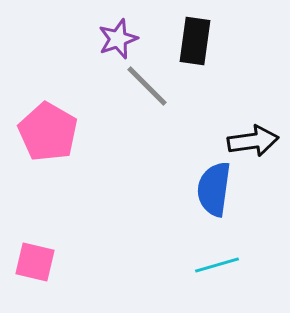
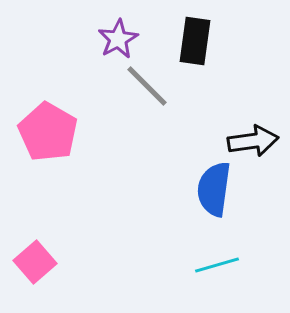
purple star: rotated 9 degrees counterclockwise
pink square: rotated 36 degrees clockwise
